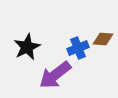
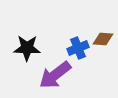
black star: moved 1 px down; rotated 28 degrees clockwise
